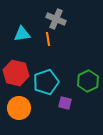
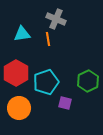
red hexagon: rotated 15 degrees clockwise
